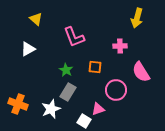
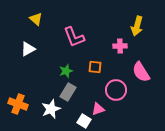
yellow arrow: moved 8 px down
green star: moved 1 px down; rotated 24 degrees clockwise
